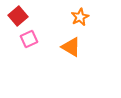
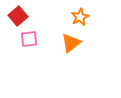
pink square: rotated 18 degrees clockwise
orange triangle: moved 4 px up; rotated 50 degrees clockwise
